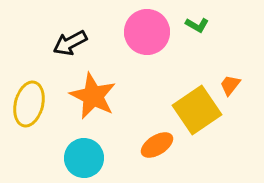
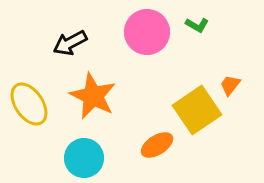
yellow ellipse: rotated 48 degrees counterclockwise
